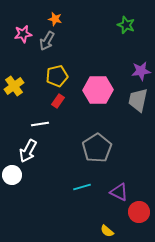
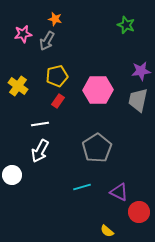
yellow cross: moved 4 px right; rotated 18 degrees counterclockwise
white arrow: moved 12 px right
